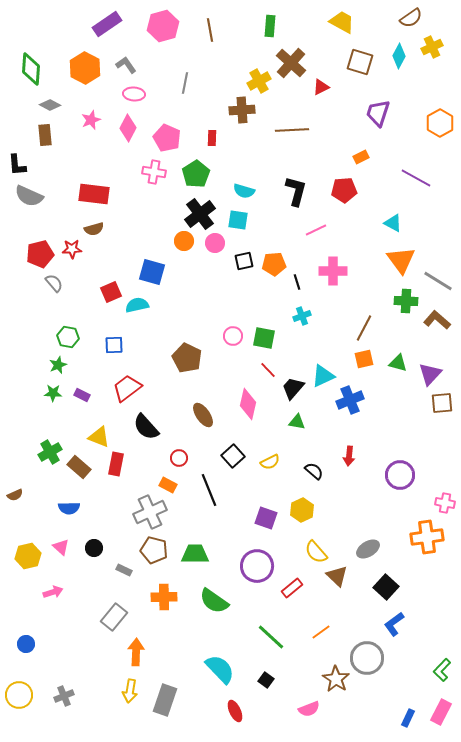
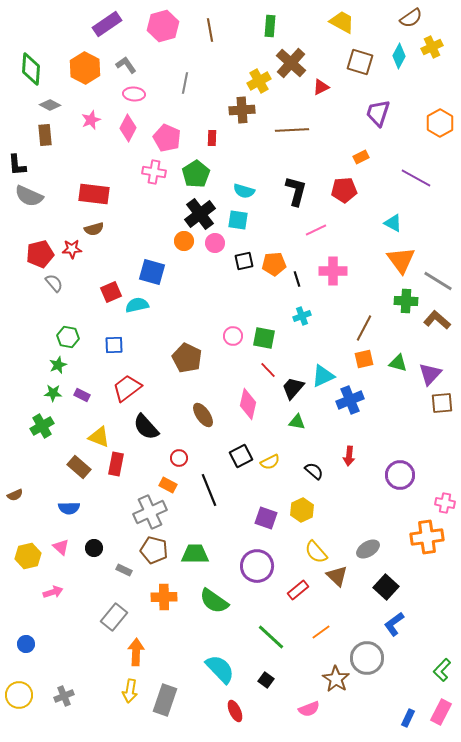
black line at (297, 282): moved 3 px up
green cross at (50, 452): moved 8 px left, 26 px up
black square at (233, 456): moved 8 px right; rotated 15 degrees clockwise
red rectangle at (292, 588): moved 6 px right, 2 px down
